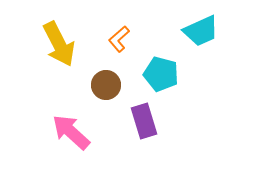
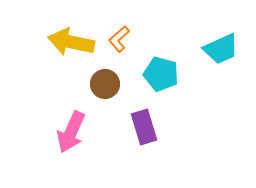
cyan trapezoid: moved 20 px right, 18 px down
yellow arrow: moved 12 px right, 2 px up; rotated 129 degrees clockwise
brown circle: moved 1 px left, 1 px up
purple rectangle: moved 6 px down
pink arrow: rotated 108 degrees counterclockwise
